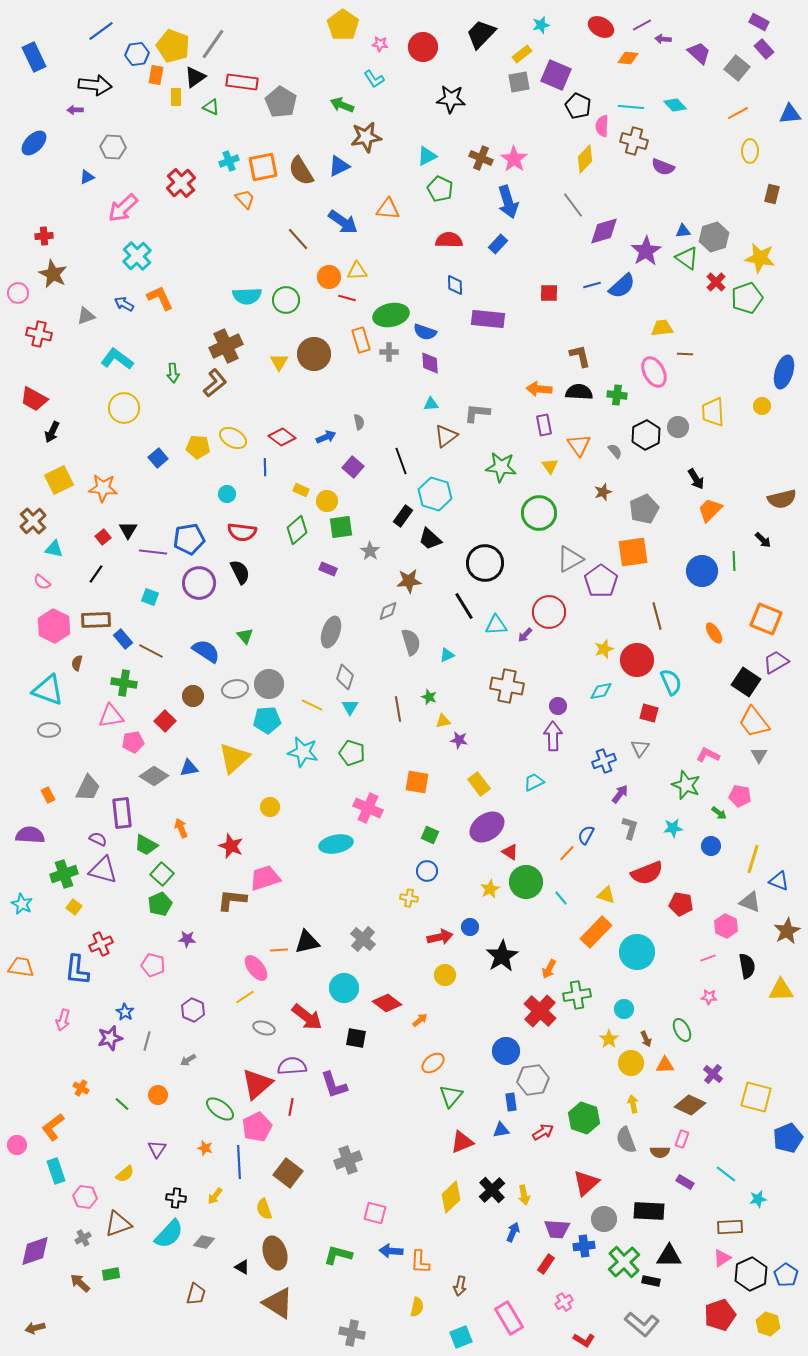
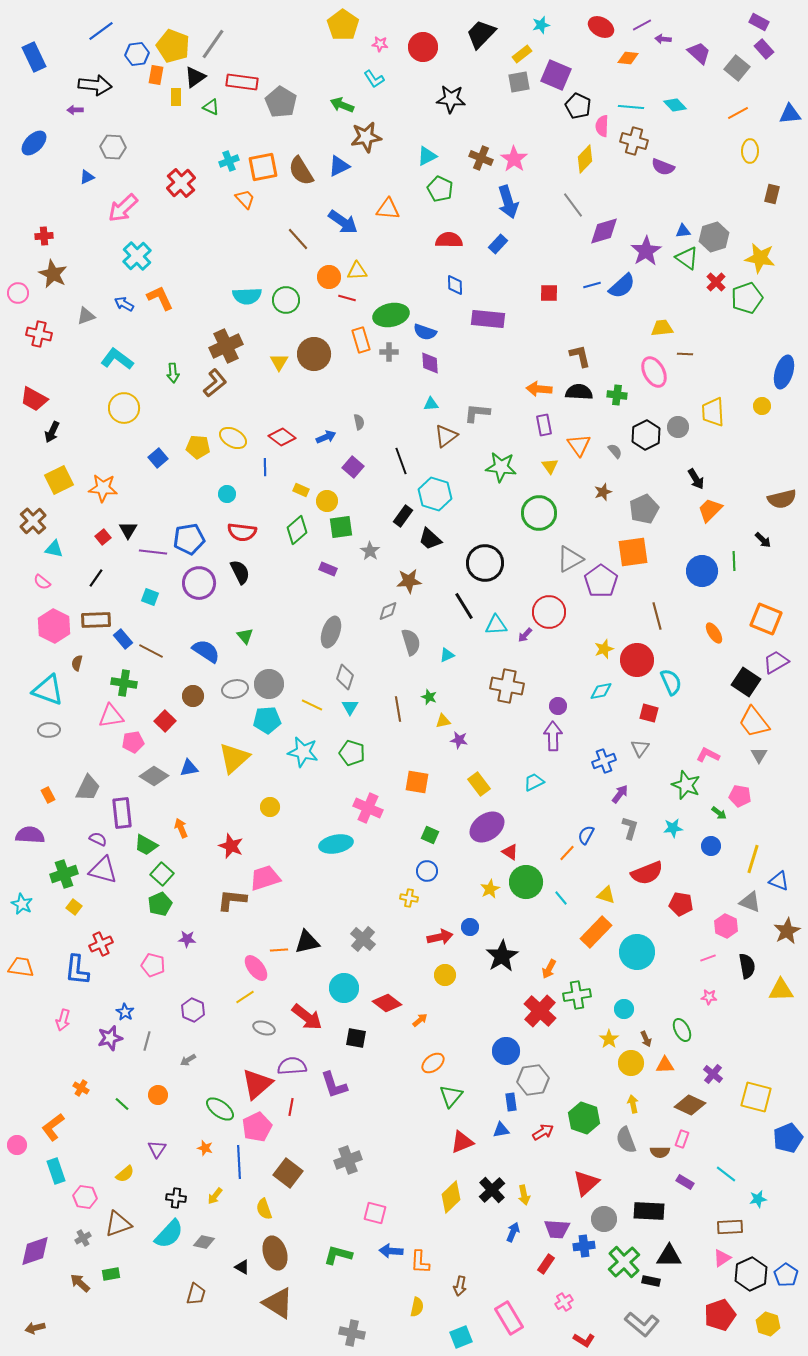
black line at (96, 574): moved 4 px down
